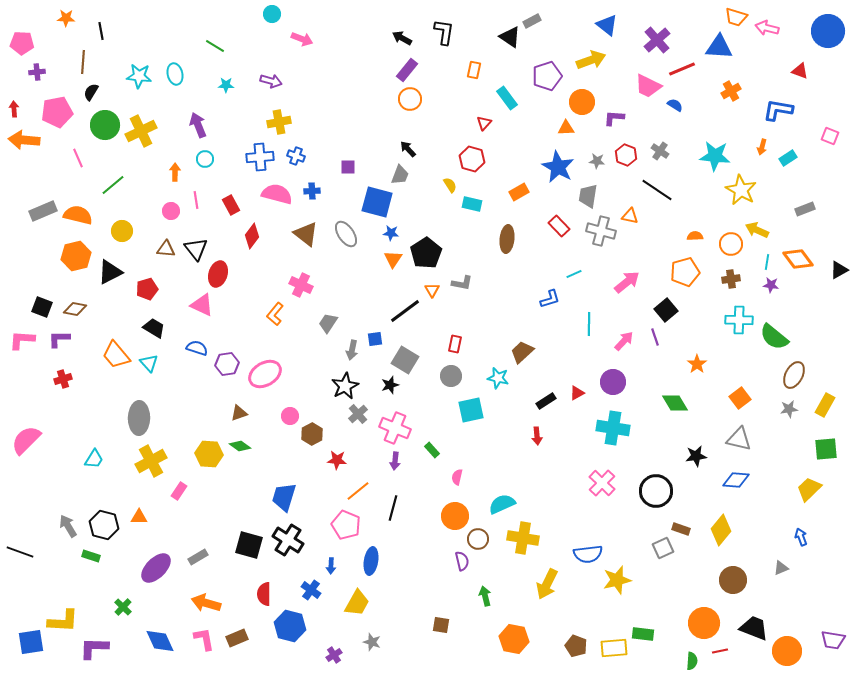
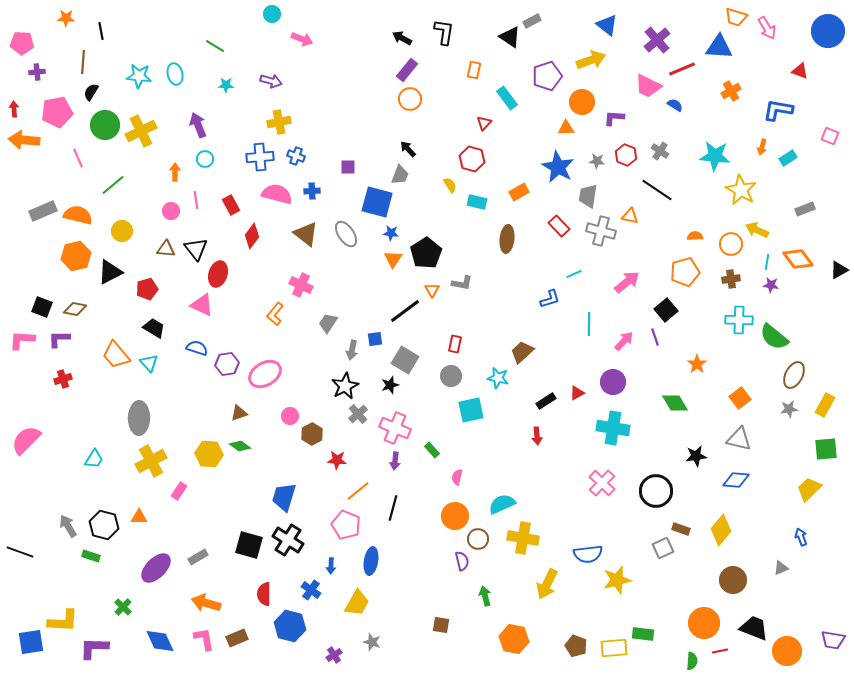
pink arrow at (767, 28): rotated 135 degrees counterclockwise
cyan rectangle at (472, 204): moved 5 px right, 2 px up
